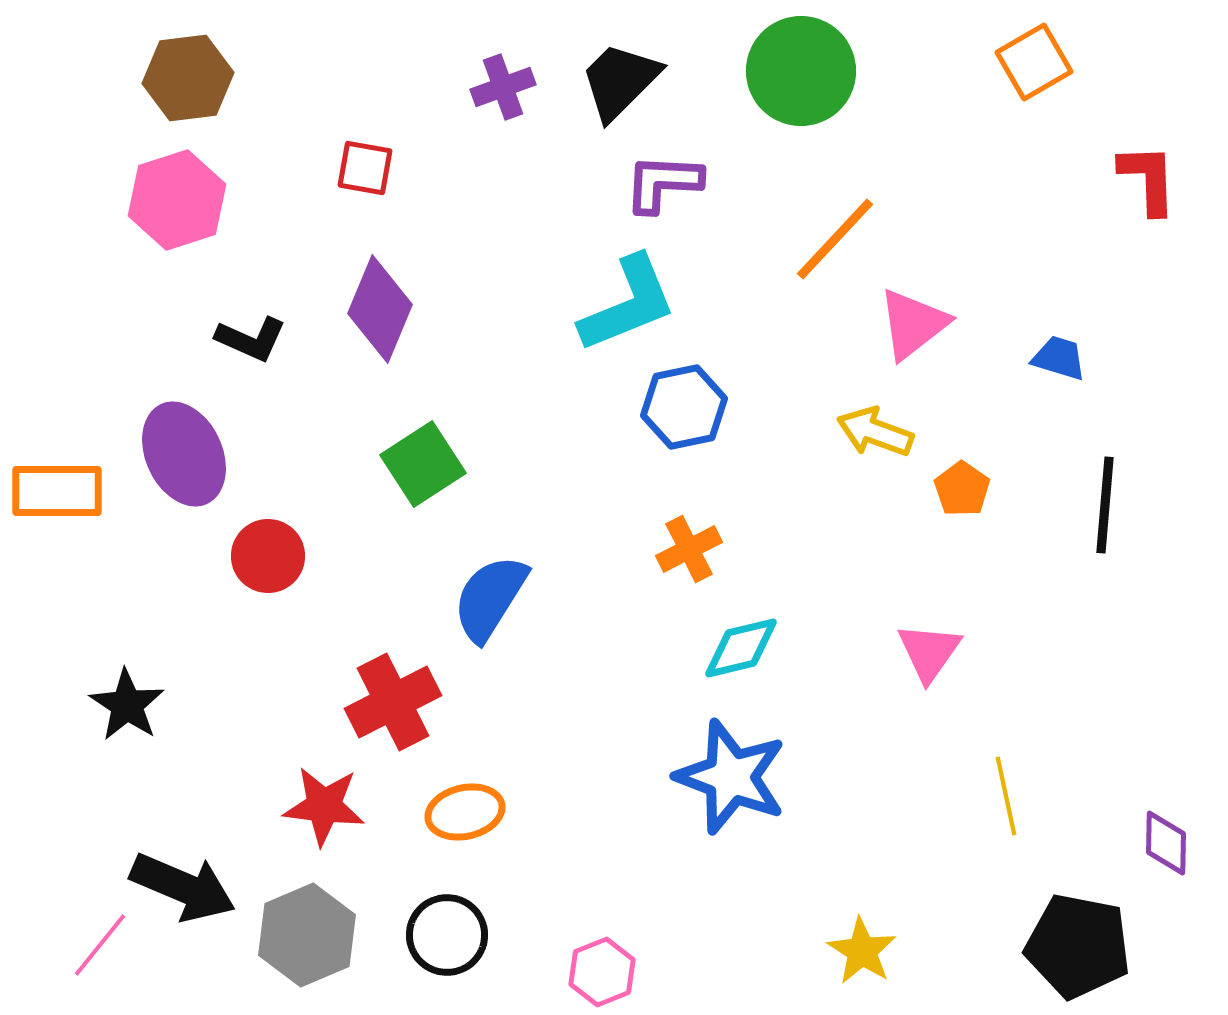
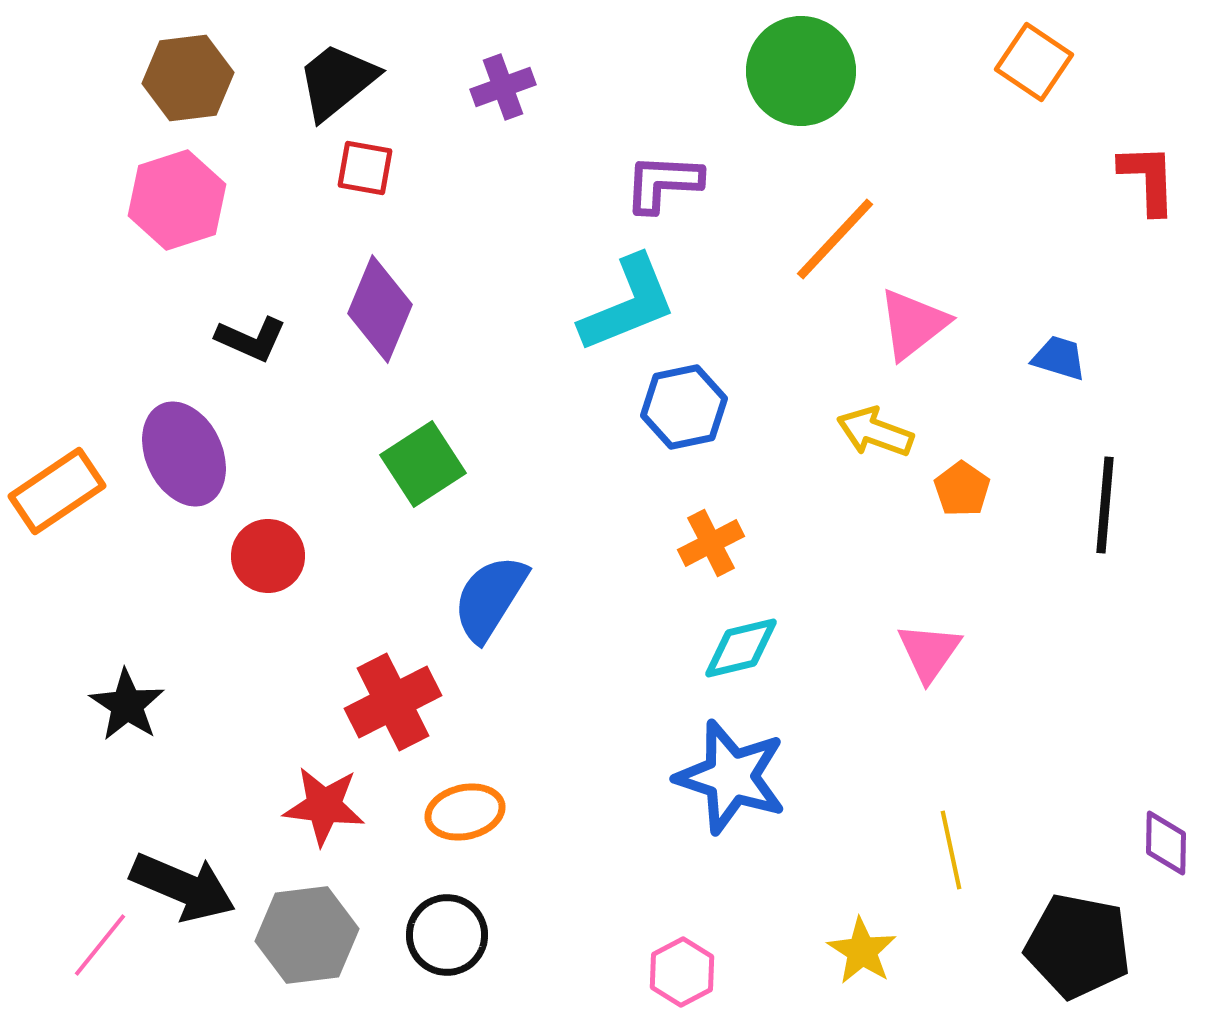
orange square at (1034, 62): rotated 26 degrees counterclockwise
black trapezoid at (620, 81): moved 283 px left; rotated 6 degrees clockwise
orange rectangle at (57, 491): rotated 34 degrees counterclockwise
orange cross at (689, 549): moved 22 px right, 6 px up
blue star at (731, 777): rotated 3 degrees counterclockwise
yellow line at (1006, 796): moved 55 px left, 54 px down
gray hexagon at (307, 935): rotated 16 degrees clockwise
pink hexagon at (602, 972): moved 80 px right; rotated 6 degrees counterclockwise
